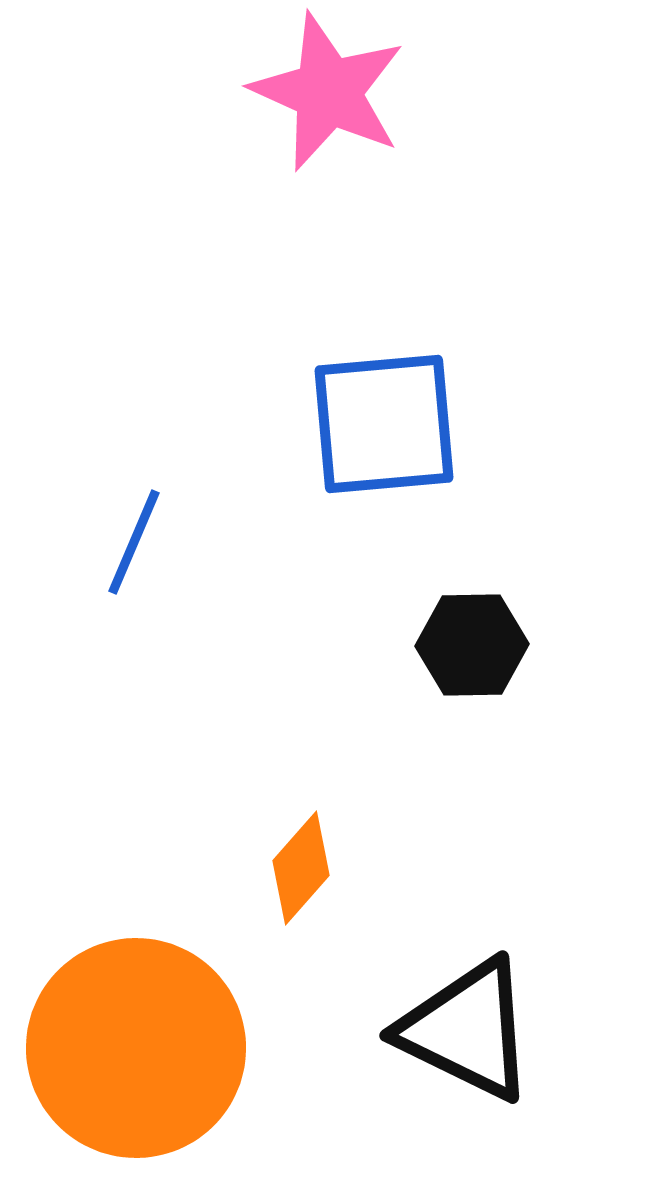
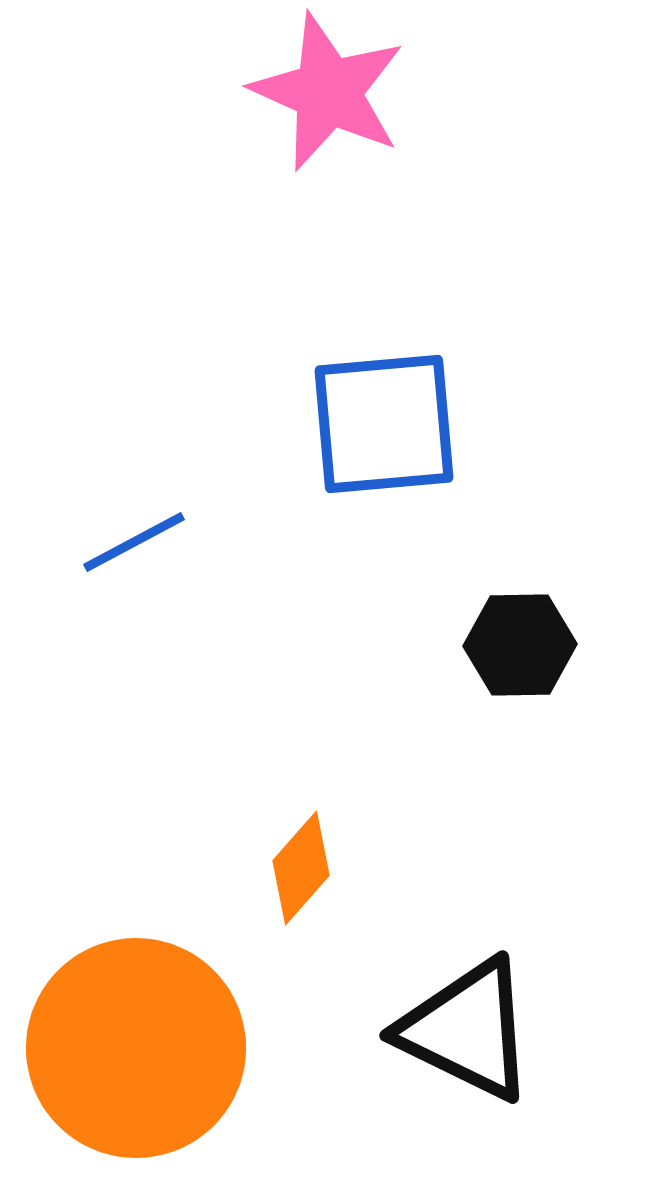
blue line: rotated 39 degrees clockwise
black hexagon: moved 48 px right
